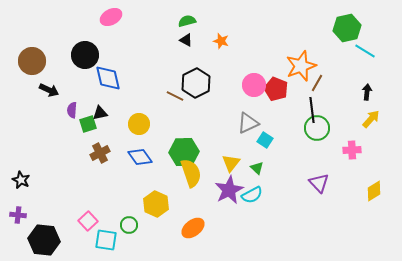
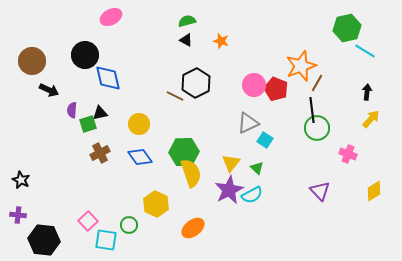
pink cross at (352, 150): moved 4 px left, 4 px down; rotated 24 degrees clockwise
purple triangle at (319, 183): moved 1 px right, 8 px down
